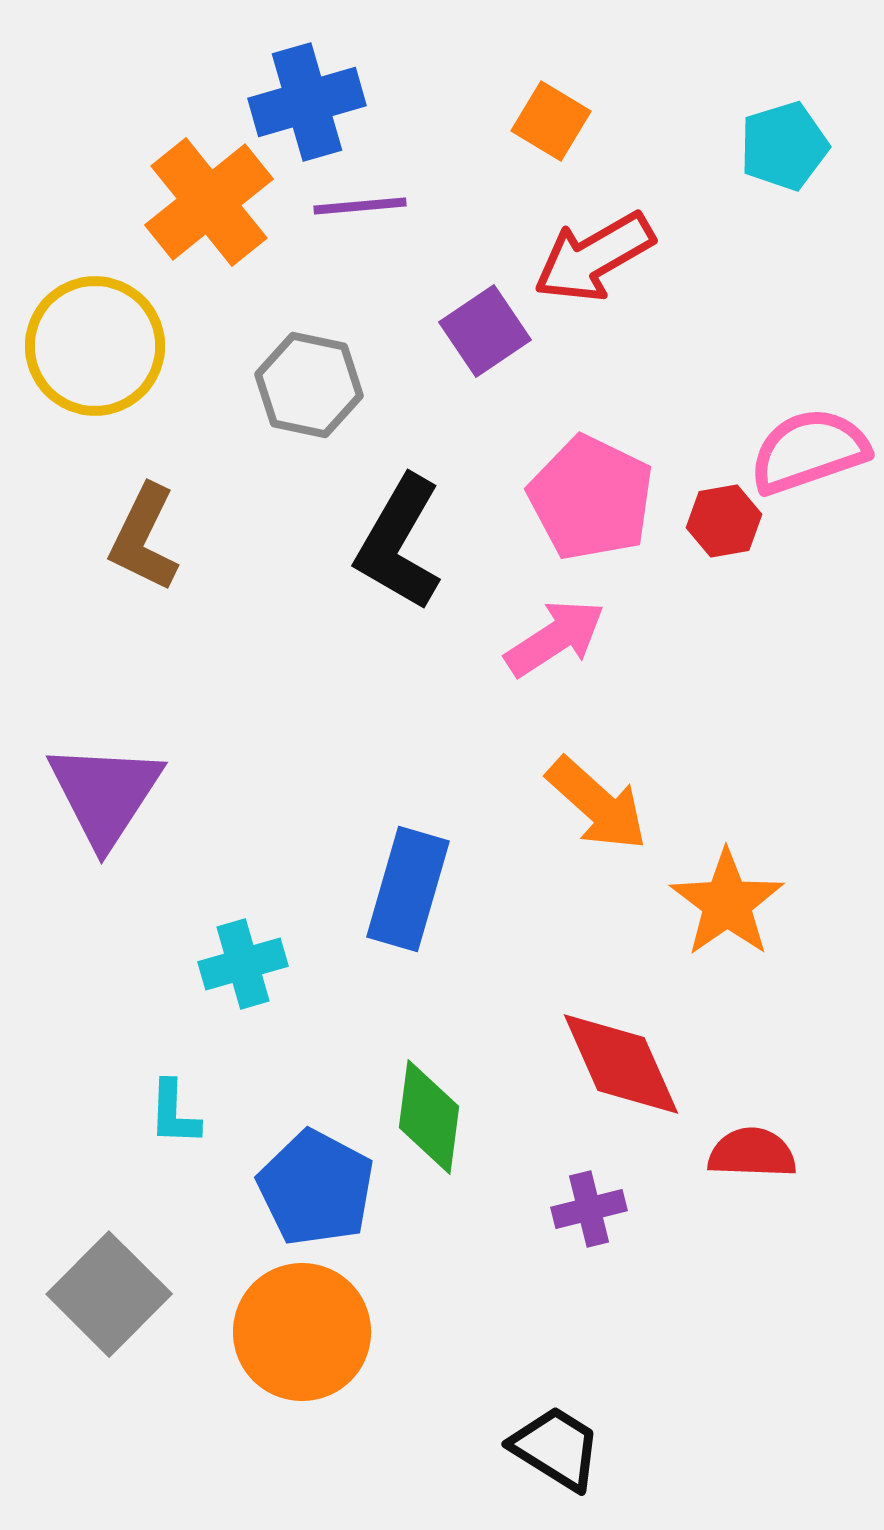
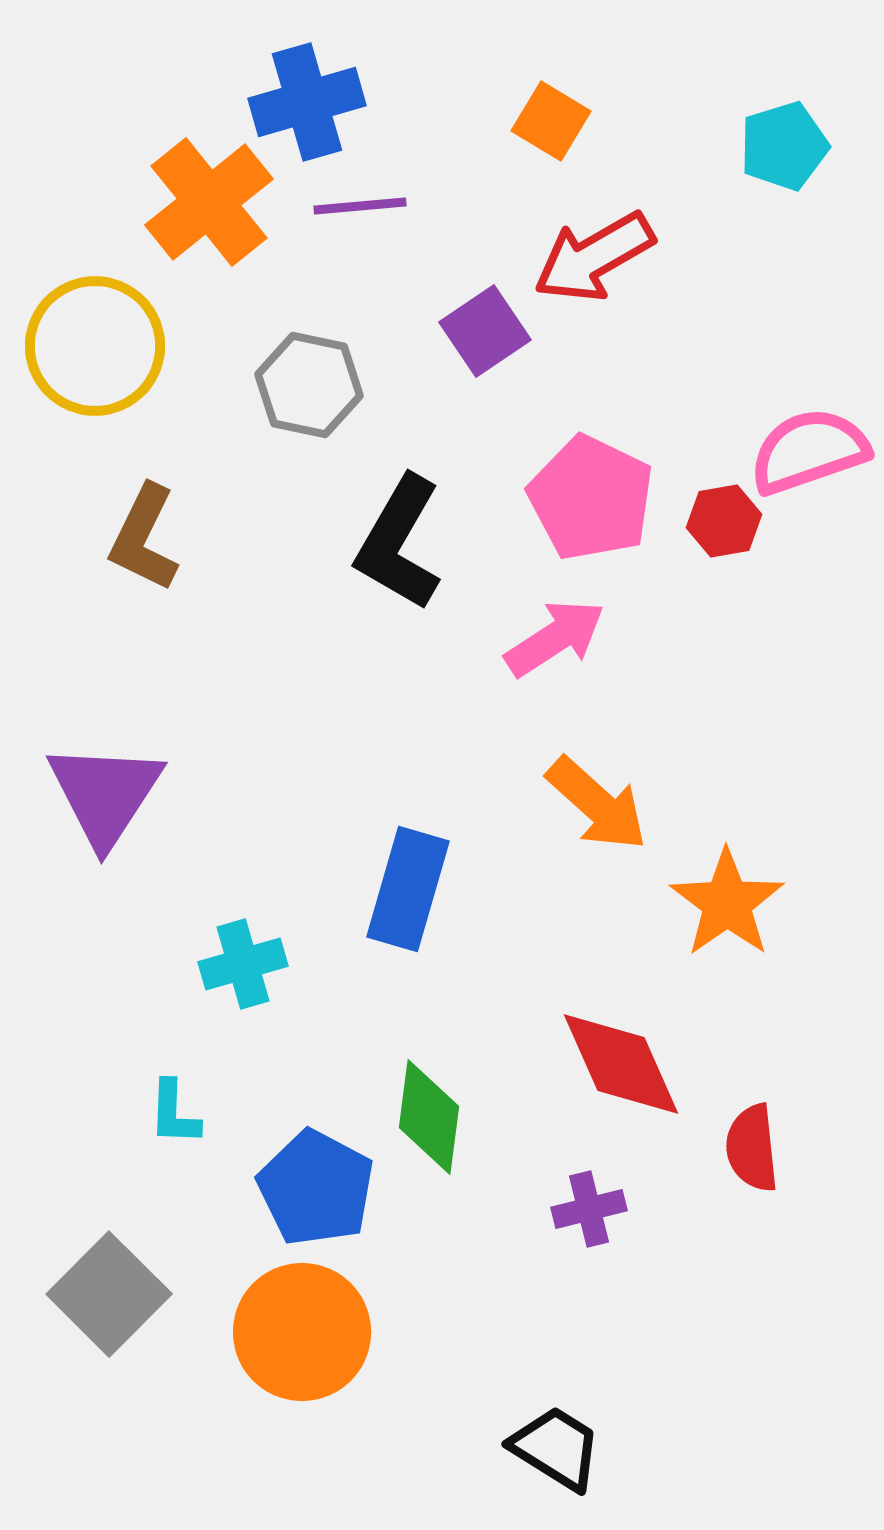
red semicircle: moved 5 px up; rotated 98 degrees counterclockwise
